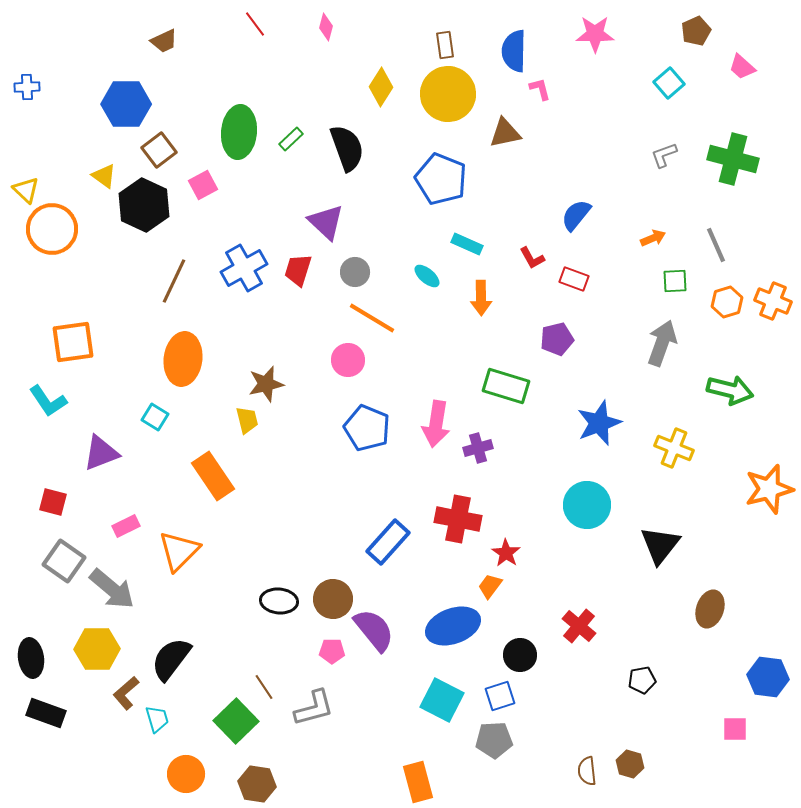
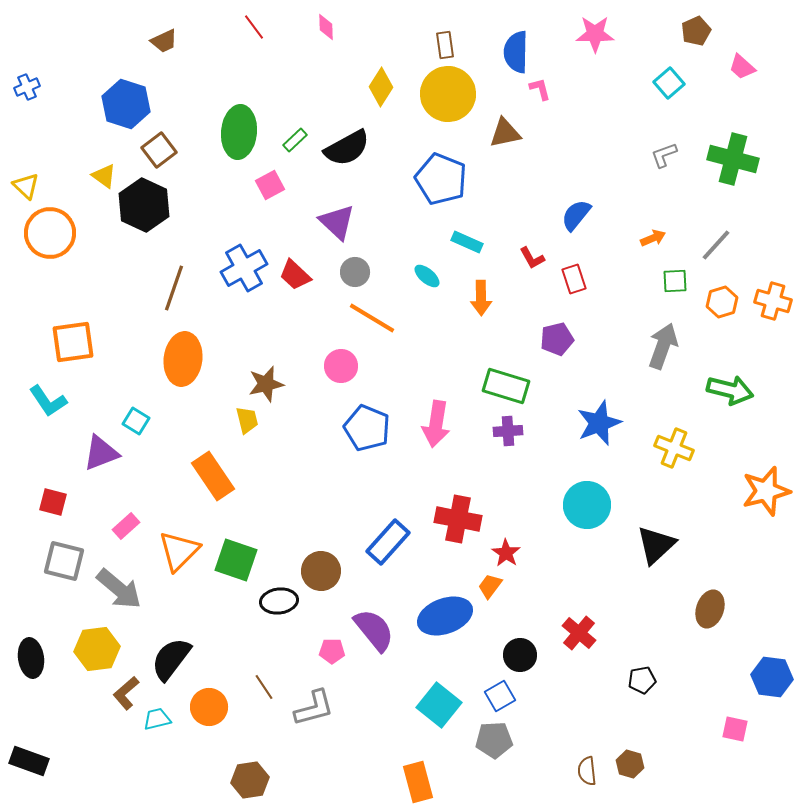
red line at (255, 24): moved 1 px left, 3 px down
pink diamond at (326, 27): rotated 16 degrees counterclockwise
blue semicircle at (514, 51): moved 2 px right, 1 px down
blue cross at (27, 87): rotated 20 degrees counterclockwise
blue hexagon at (126, 104): rotated 18 degrees clockwise
green rectangle at (291, 139): moved 4 px right, 1 px down
black semicircle at (347, 148): rotated 81 degrees clockwise
pink square at (203, 185): moved 67 px right
yellow triangle at (26, 190): moved 4 px up
purple triangle at (326, 222): moved 11 px right
orange circle at (52, 229): moved 2 px left, 4 px down
cyan rectangle at (467, 244): moved 2 px up
gray line at (716, 245): rotated 66 degrees clockwise
red trapezoid at (298, 270): moved 3 px left, 5 px down; rotated 64 degrees counterclockwise
red rectangle at (574, 279): rotated 52 degrees clockwise
brown line at (174, 281): moved 7 px down; rotated 6 degrees counterclockwise
orange cross at (773, 301): rotated 6 degrees counterclockwise
orange hexagon at (727, 302): moved 5 px left
gray arrow at (662, 343): moved 1 px right, 3 px down
pink circle at (348, 360): moved 7 px left, 6 px down
cyan square at (155, 417): moved 19 px left, 4 px down
purple cross at (478, 448): moved 30 px right, 17 px up; rotated 12 degrees clockwise
orange star at (769, 489): moved 3 px left, 2 px down
pink rectangle at (126, 526): rotated 16 degrees counterclockwise
black triangle at (660, 545): moved 4 px left; rotated 9 degrees clockwise
gray square at (64, 561): rotated 21 degrees counterclockwise
gray arrow at (112, 589): moved 7 px right
brown circle at (333, 599): moved 12 px left, 28 px up
black ellipse at (279, 601): rotated 12 degrees counterclockwise
blue ellipse at (453, 626): moved 8 px left, 10 px up
red cross at (579, 626): moved 7 px down
yellow hexagon at (97, 649): rotated 6 degrees counterclockwise
blue hexagon at (768, 677): moved 4 px right
blue square at (500, 696): rotated 12 degrees counterclockwise
cyan square at (442, 700): moved 3 px left, 5 px down; rotated 12 degrees clockwise
black rectangle at (46, 713): moved 17 px left, 48 px down
cyan trapezoid at (157, 719): rotated 88 degrees counterclockwise
green square at (236, 721): moved 161 px up; rotated 27 degrees counterclockwise
pink square at (735, 729): rotated 12 degrees clockwise
orange circle at (186, 774): moved 23 px right, 67 px up
brown hexagon at (257, 784): moved 7 px left, 4 px up; rotated 18 degrees counterclockwise
